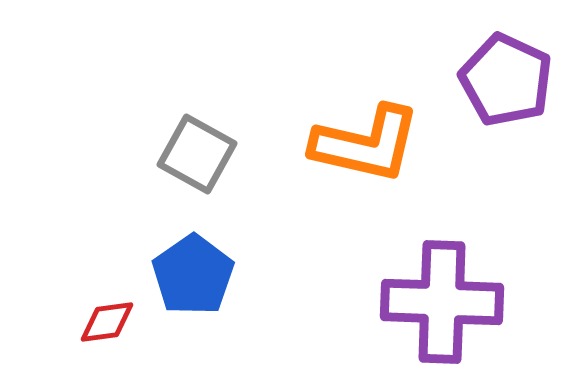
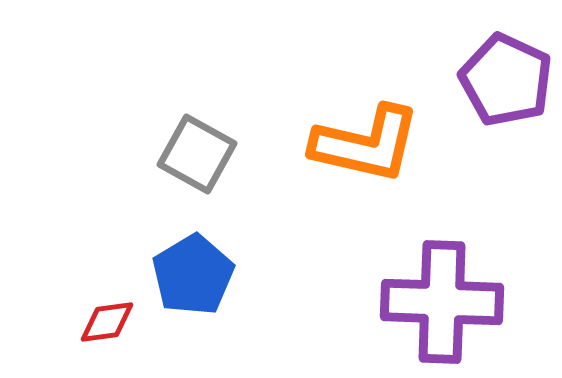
blue pentagon: rotated 4 degrees clockwise
